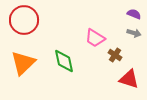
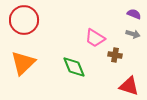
gray arrow: moved 1 px left, 1 px down
brown cross: rotated 24 degrees counterclockwise
green diamond: moved 10 px right, 6 px down; rotated 10 degrees counterclockwise
red triangle: moved 7 px down
